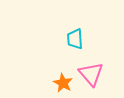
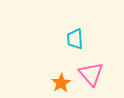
orange star: moved 2 px left; rotated 12 degrees clockwise
